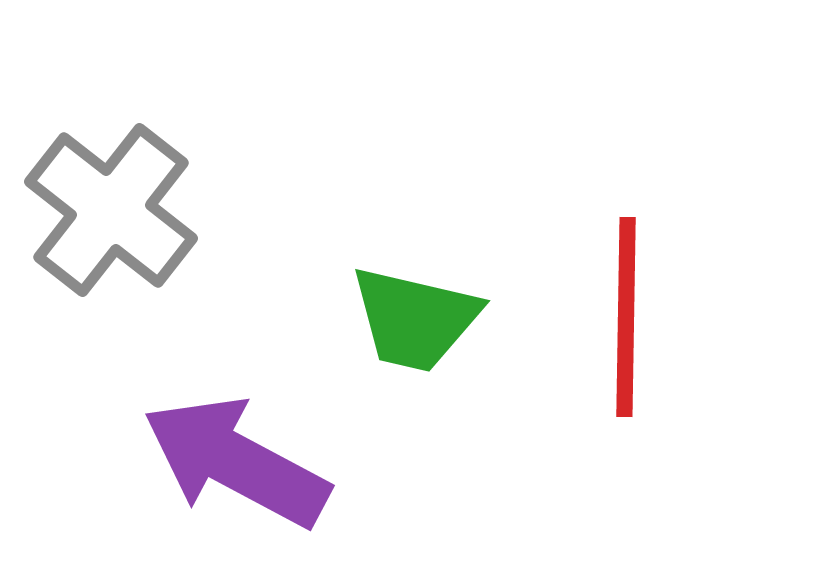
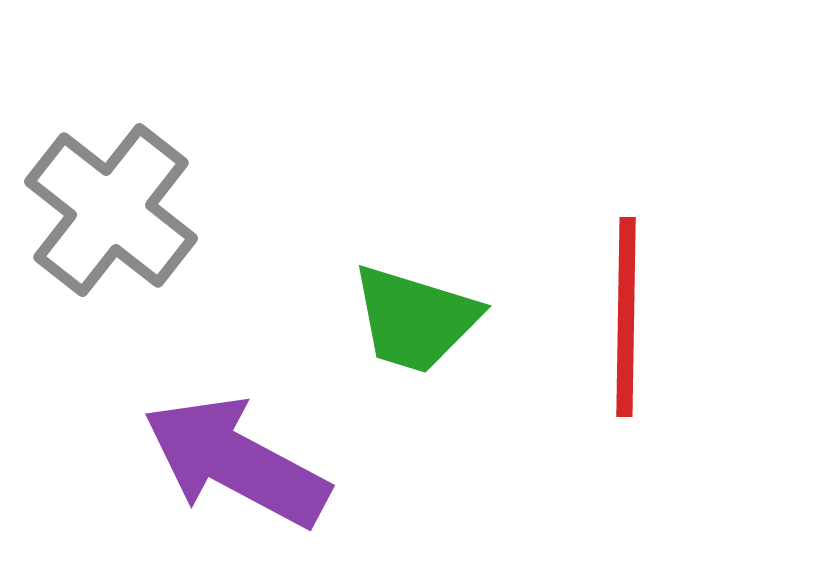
green trapezoid: rotated 4 degrees clockwise
